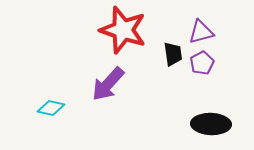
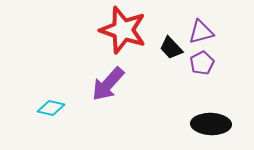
black trapezoid: moved 2 px left, 6 px up; rotated 145 degrees clockwise
